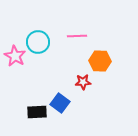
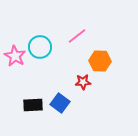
pink line: rotated 36 degrees counterclockwise
cyan circle: moved 2 px right, 5 px down
black rectangle: moved 4 px left, 7 px up
